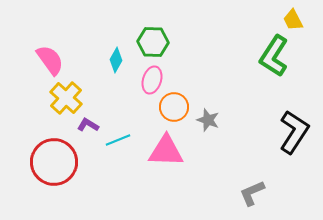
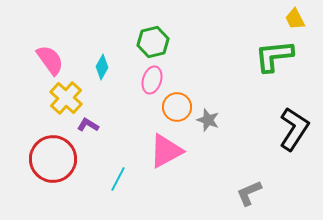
yellow trapezoid: moved 2 px right, 1 px up
green hexagon: rotated 16 degrees counterclockwise
green L-shape: rotated 51 degrees clockwise
cyan diamond: moved 14 px left, 7 px down
orange circle: moved 3 px right
black L-shape: moved 3 px up
cyan line: moved 39 px down; rotated 40 degrees counterclockwise
pink triangle: rotated 30 degrees counterclockwise
red circle: moved 1 px left, 3 px up
gray L-shape: moved 3 px left
